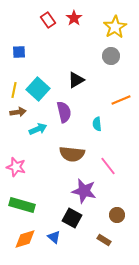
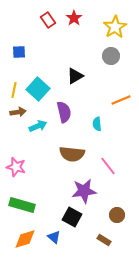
black triangle: moved 1 px left, 4 px up
cyan arrow: moved 3 px up
purple star: rotated 20 degrees counterclockwise
black square: moved 1 px up
